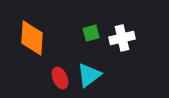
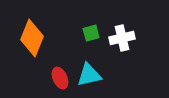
orange diamond: rotated 18 degrees clockwise
cyan triangle: rotated 24 degrees clockwise
